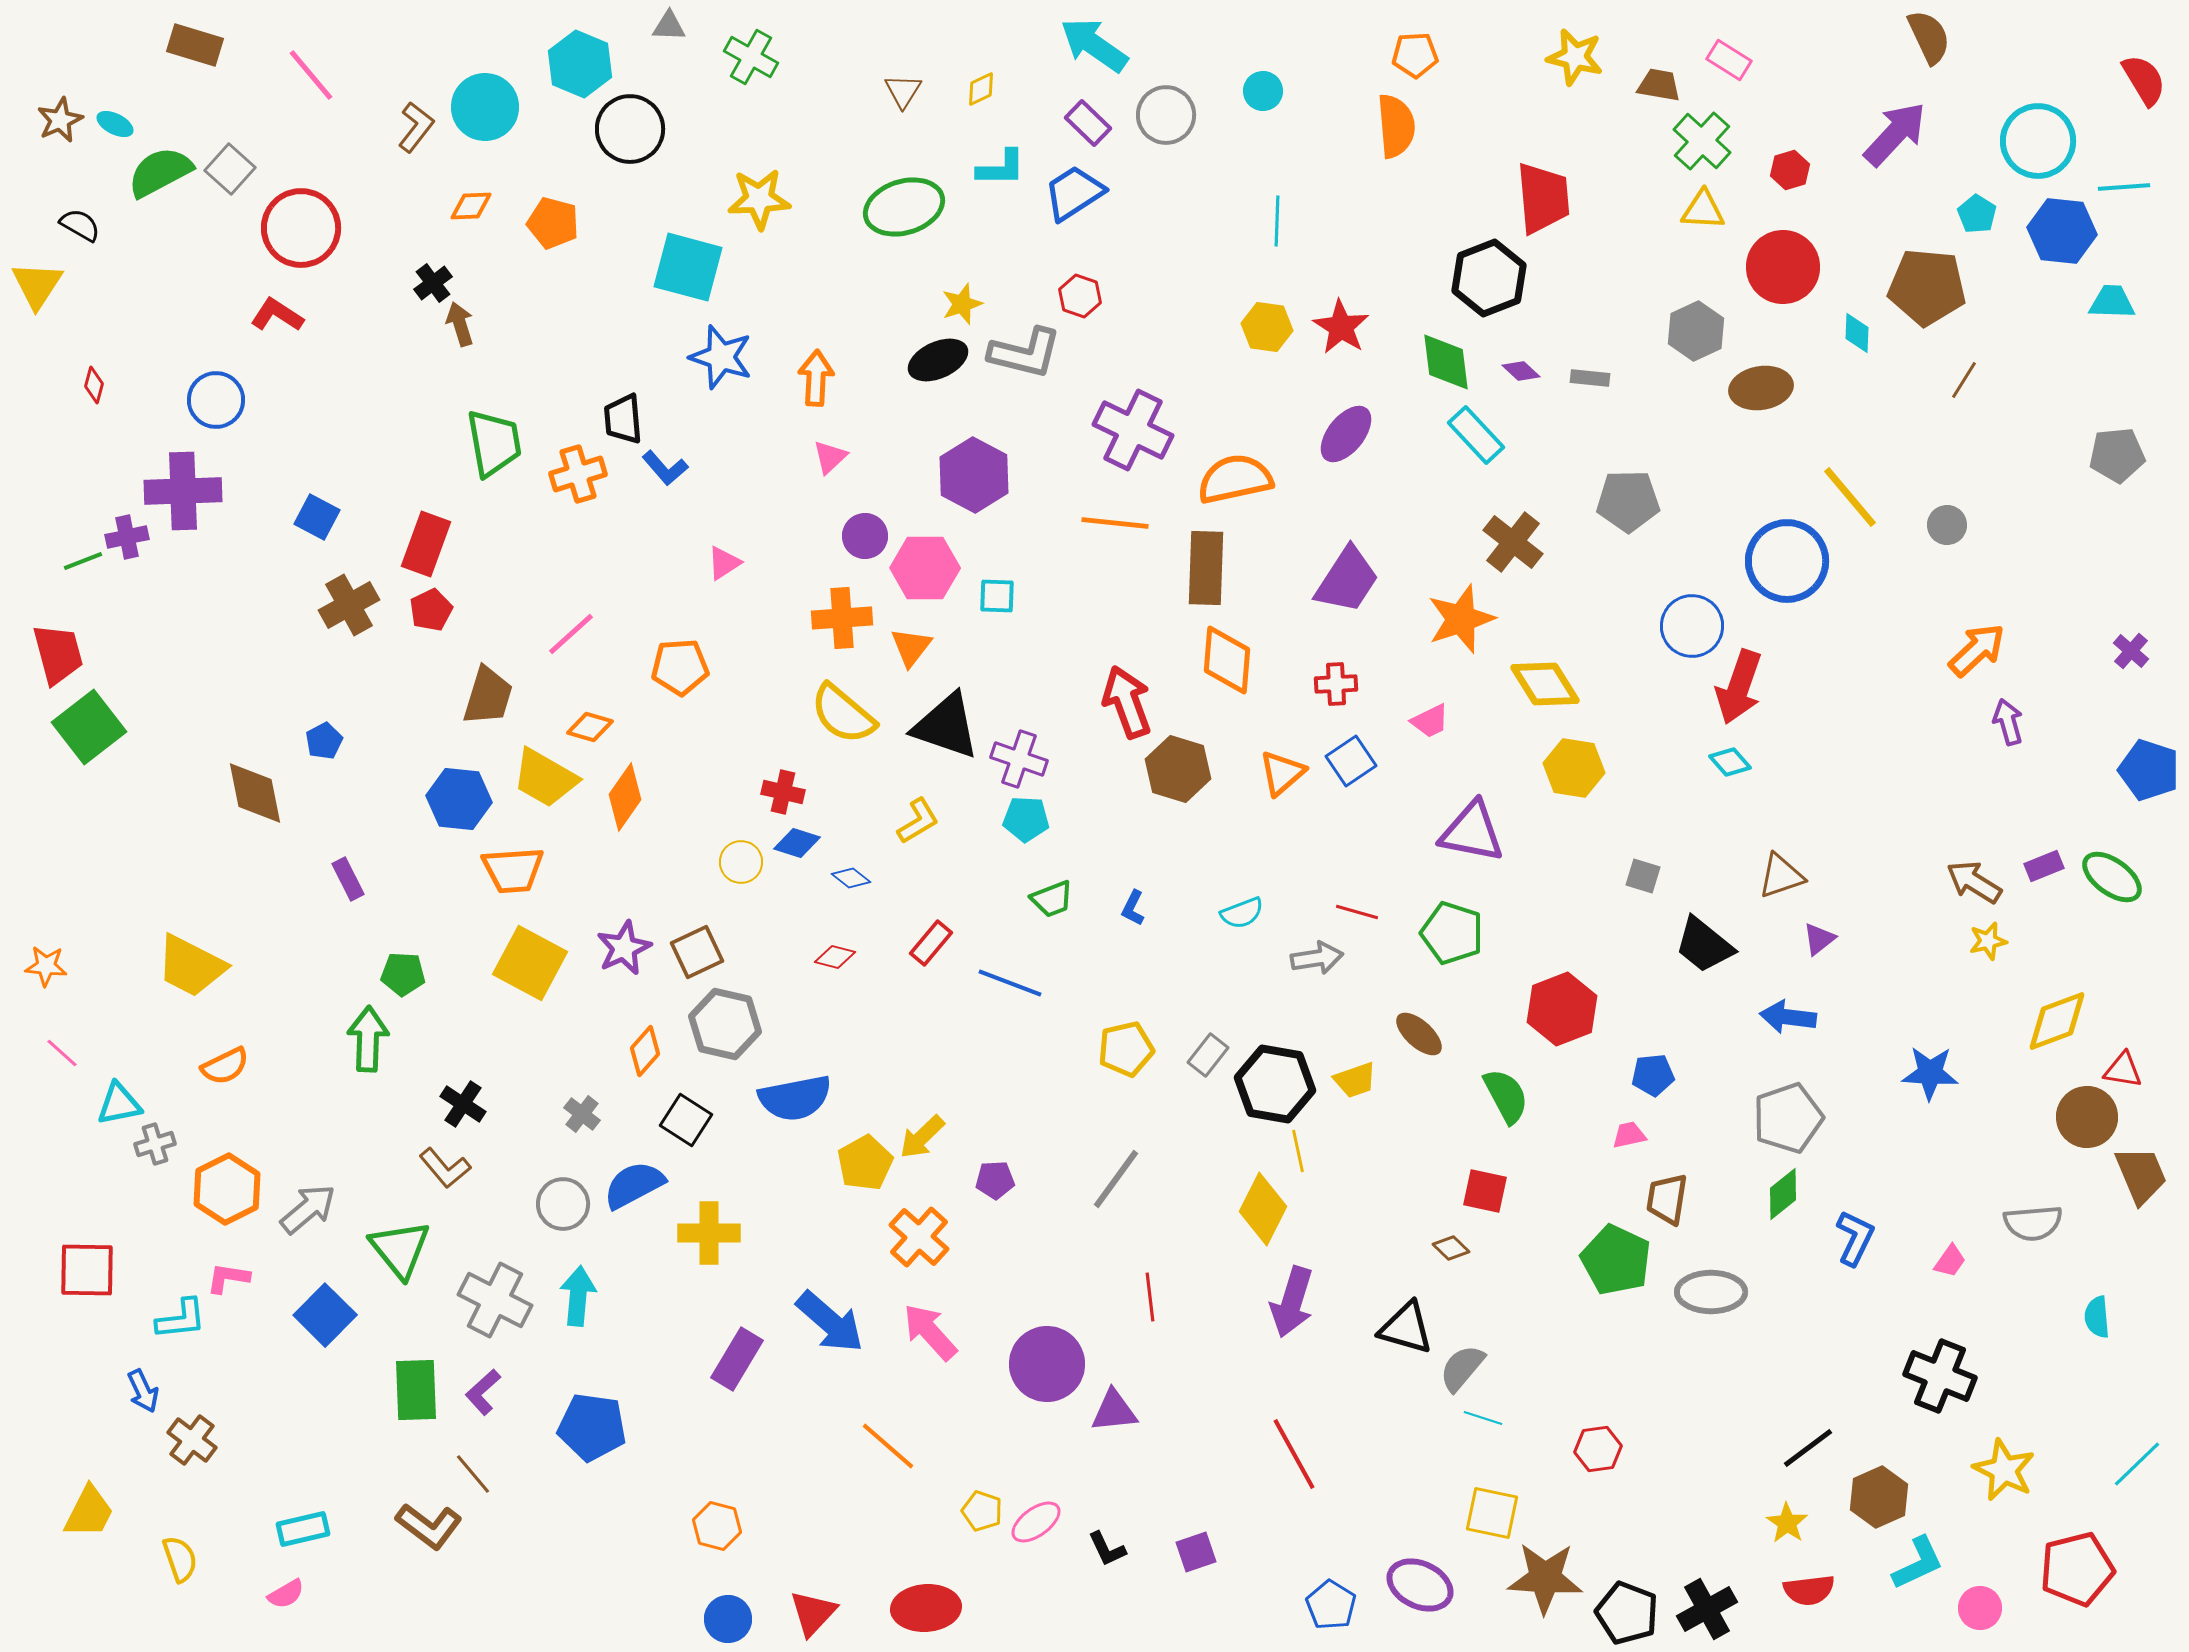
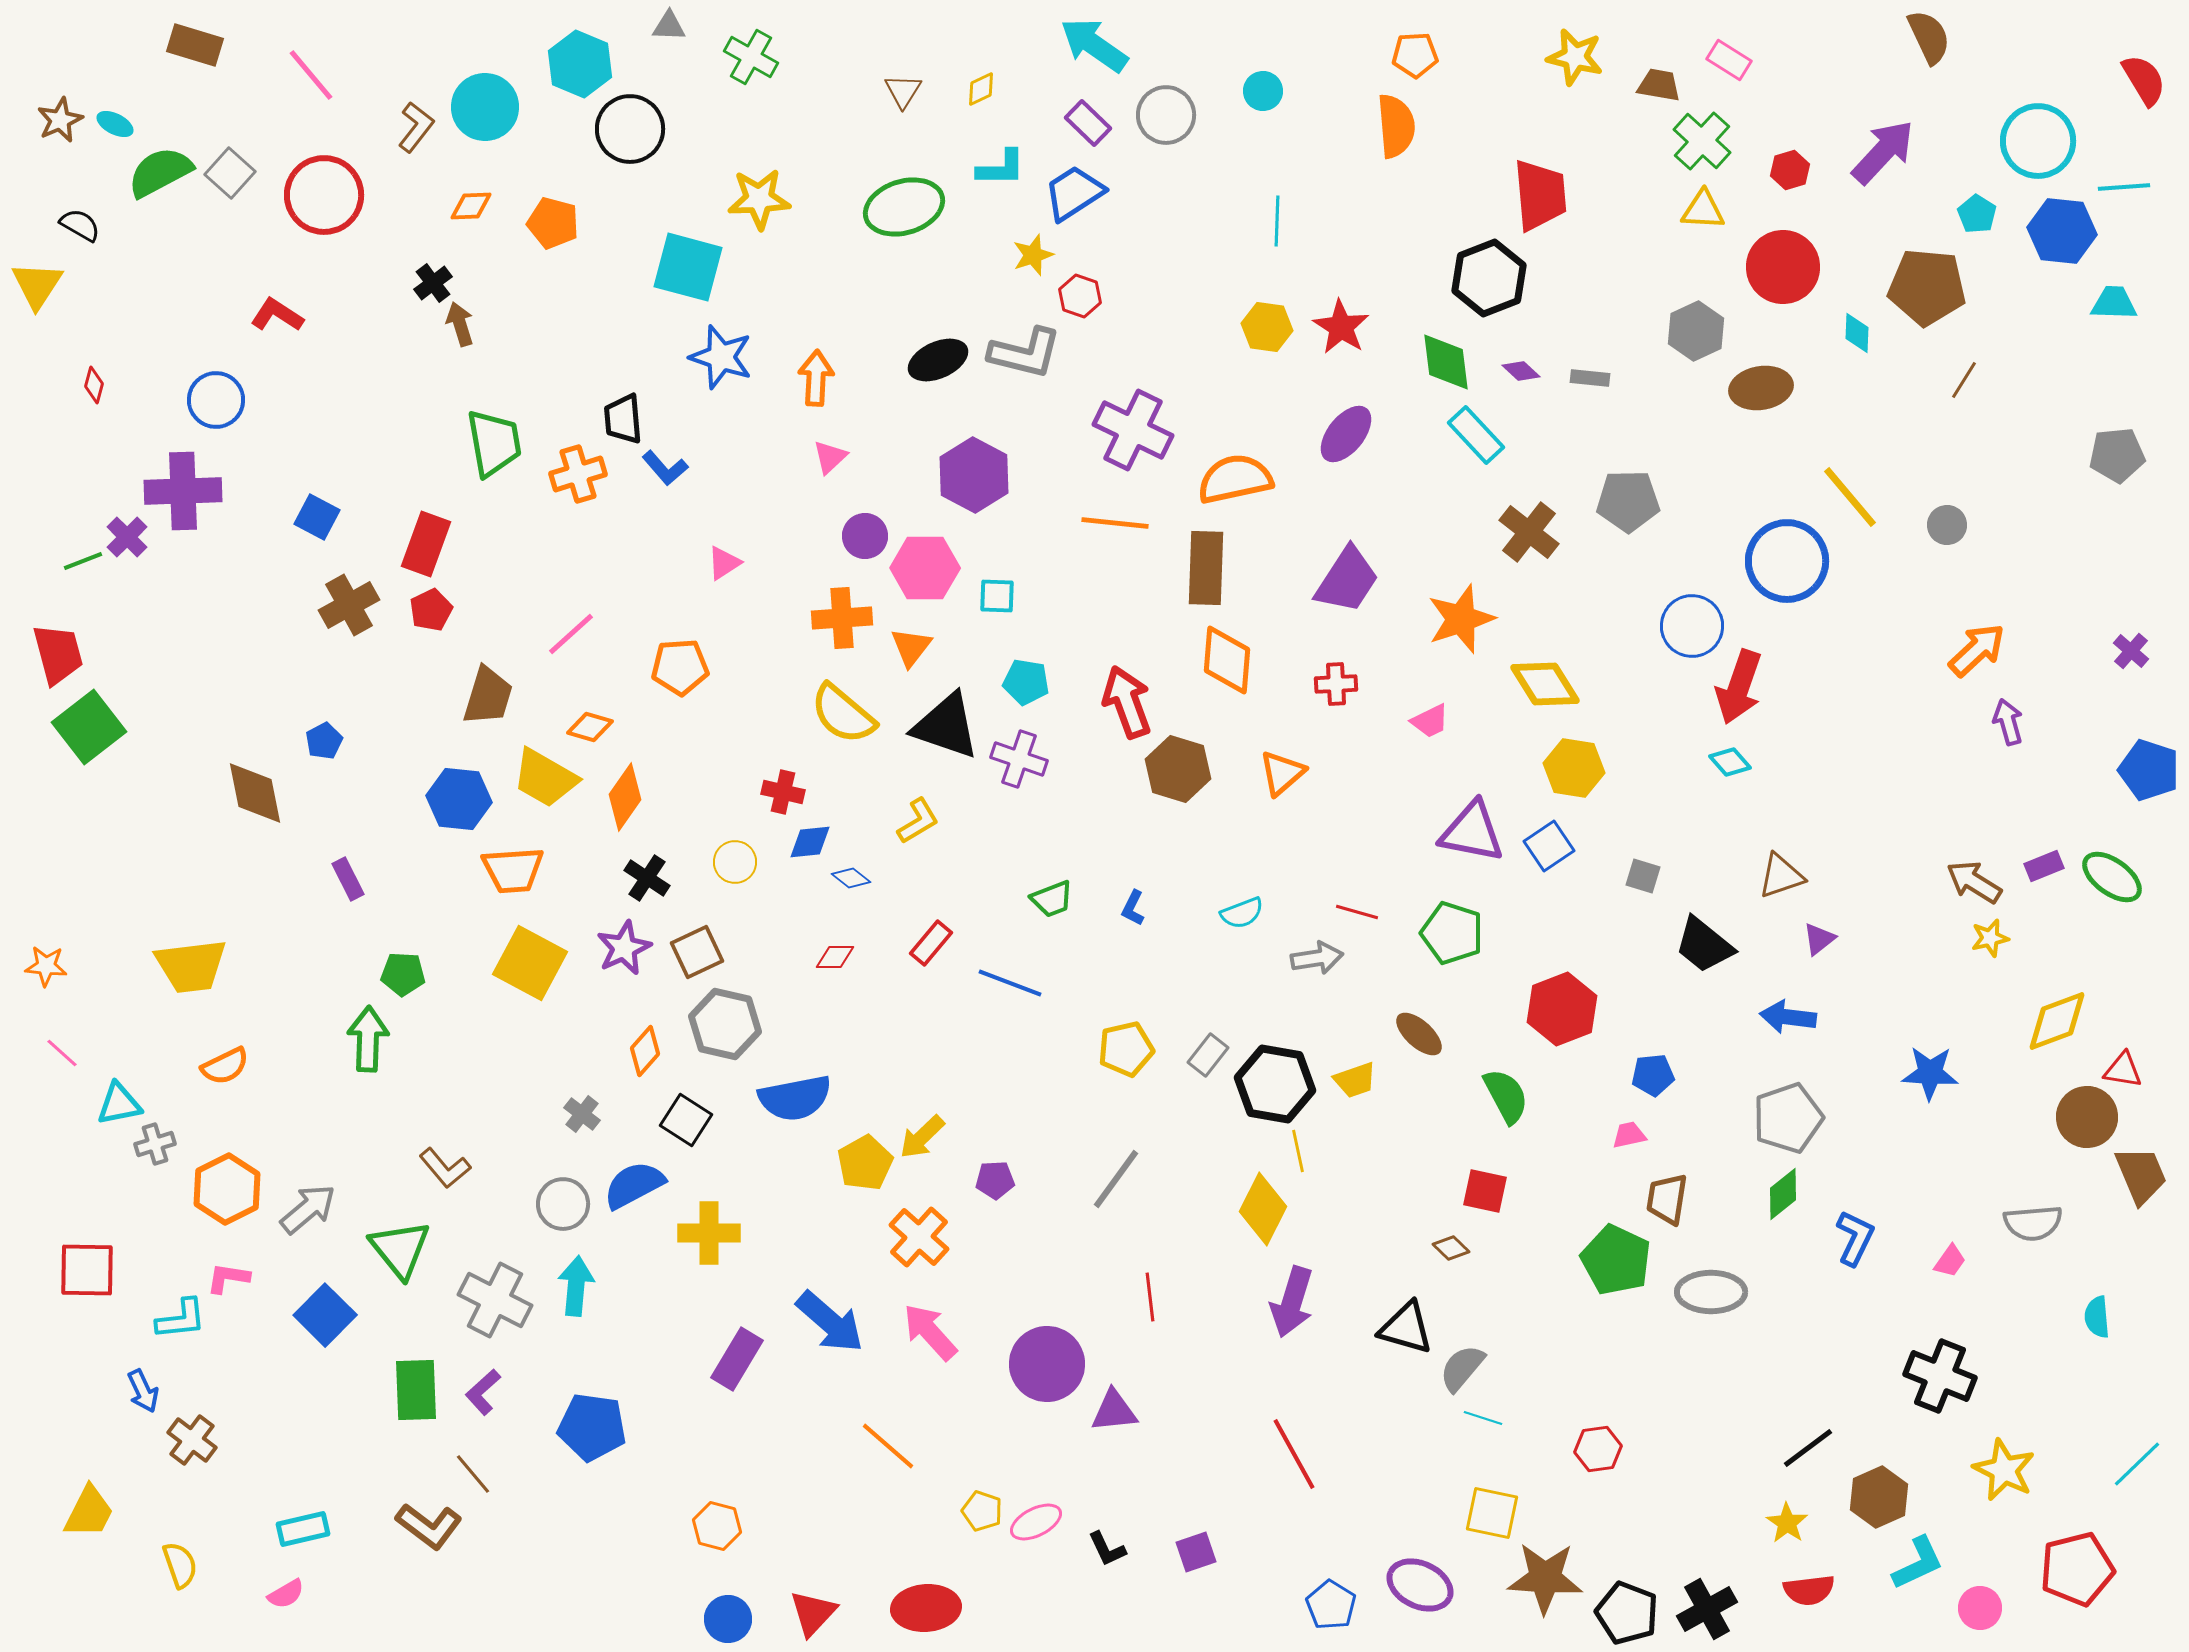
purple arrow at (1895, 134): moved 12 px left, 18 px down
gray square at (230, 169): moved 4 px down
red trapezoid at (1543, 198): moved 3 px left, 3 px up
red circle at (301, 228): moved 23 px right, 33 px up
cyan trapezoid at (2112, 302): moved 2 px right, 1 px down
yellow star at (962, 304): moved 71 px right, 49 px up
purple cross at (127, 537): rotated 33 degrees counterclockwise
brown cross at (1513, 542): moved 16 px right, 10 px up
blue square at (1351, 761): moved 198 px right, 85 px down
cyan pentagon at (1026, 819): moved 137 px up; rotated 6 degrees clockwise
blue diamond at (797, 843): moved 13 px right, 1 px up; rotated 24 degrees counterclockwise
yellow circle at (741, 862): moved 6 px left
yellow star at (1988, 941): moved 2 px right, 3 px up
red diamond at (835, 957): rotated 15 degrees counterclockwise
yellow trapezoid at (191, 966): rotated 34 degrees counterclockwise
black cross at (463, 1104): moved 184 px right, 226 px up
cyan arrow at (578, 1296): moved 2 px left, 10 px up
pink ellipse at (1036, 1522): rotated 9 degrees clockwise
yellow semicircle at (180, 1559): moved 6 px down
